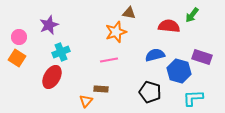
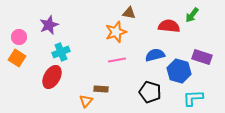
pink line: moved 8 px right
